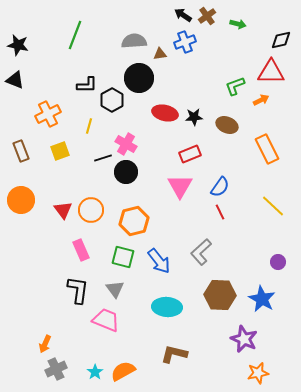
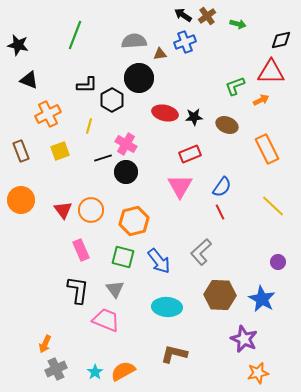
black triangle at (15, 80): moved 14 px right
blue semicircle at (220, 187): moved 2 px right
